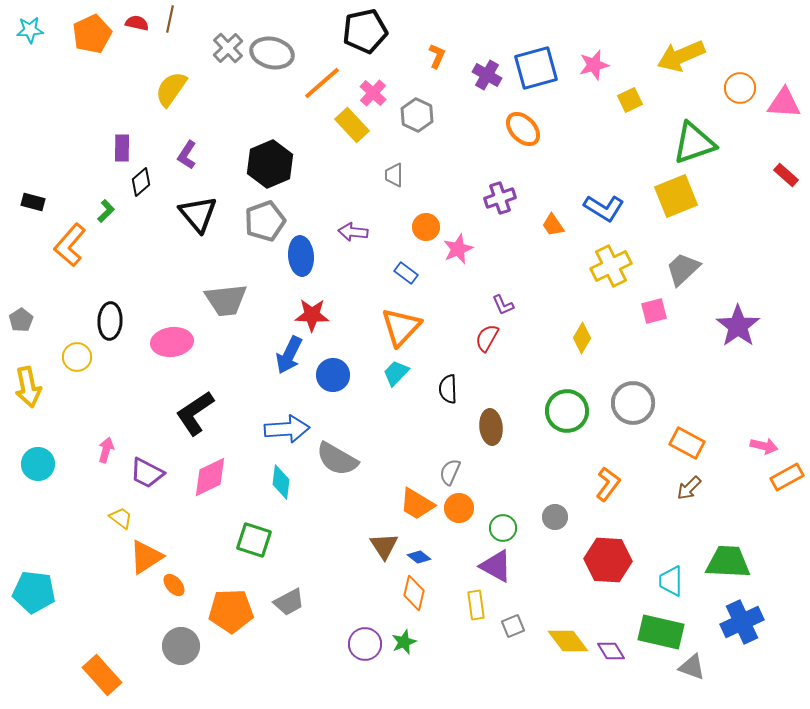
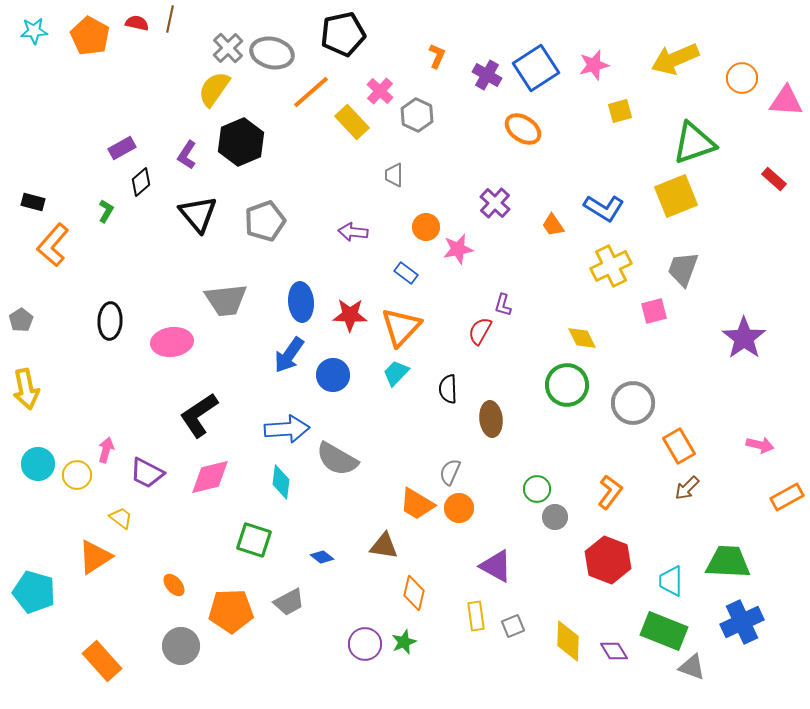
cyan star at (30, 30): moved 4 px right, 1 px down
black pentagon at (365, 31): moved 22 px left, 3 px down
orange pentagon at (92, 34): moved 2 px left, 2 px down; rotated 18 degrees counterclockwise
yellow arrow at (681, 56): moved 6 px left, 3 px down
blue square at (536, 68): rotated 18 degrees counterclockwise
orange line at (322, 83): moved 11 px left, 9 px down
orange circle at (740, 88): moved 2 px right, 10 px up
yellow semicircle at (171, 89): moved 43 px right
pink cross at (373, 93): moved 7 px right, 2 px up
yellow square at (630, 100): moved 10 px left, 11 px down; rotated 10 degrees clockwise
pink triangle at (784, 103): moved 2 px right, 2 px up
yellow rectangle at (352, 125): moved 3 px up
orange ellipse at (523, 129): rotated 12 degrees counterclockwise
purple rectangle at (122, 148): rotated 60 degrees clockwise
black hexagon at (270, 164): moved 29 px left, 22 px up
red rectangle at (786, 175): moved 12 px left, 4 px down
purple cross at (500, 198): moved 5 px left, 5 px down; rotated 28 degrees counterclockwise
green L-shape at (106, 211): rotated 15 degrees counterclockwise
orange L-shape at (70, 245): moved 17 px left
pink star at (458, 249): rotated 12 degrees clockwise
blue ellipse at (301, 256): moved 46 px down
gray trapezoid at (683, 269): rotated 27 degrees counterclockwise
purple L-shape at (503, 305): rotated 40 degrees clockwise
red star at (312, 315): moved 38 px right
purple star at (738, 326): moved 6 px right, 12 px down
red semicircle at (487, 338): moved 7 px left, 7 px up
yellow diamond at (582, 338): rotated 56 degrees counterclockwise
blue arrow at (289, 355): rotated 9 degrees clockwise
yellow circle at (77, 357): moved 118 px down
yellow arrow at (28, 387): moved 2 px left, 2 px down
green circle at (567, 411): moved 26 px up
black L-shape at (195, 413): moved 4 px right, 2 px down
brown ellipse at (491, 427): moved 8 px up
orange rectangle at (687, 443): moved 8 px left, 3 px down; rotated 32 degrees clockwise
pink arrow at (764, 446): moved 4 px left, 1 px up
pink diamond at (210, 477): rotated 12 degrees clockwise
orange rectangle at (787, 477): moved 20 px down
orange L-shape at (608, 484): moved 2 px right, 8 px down
brown arrow at (689, 488): moved 2 px left
green circle at (503, 528): moved 34 px right, 39 px up
brown triangle at (384, 546): rotated 48 degrees counterclockwise
orange triangle at (146, 557): moved 51 px left
blue diamond at (419, 557): moved 97 px left
red hexagon at (608, 560): rotated 18 degrees clockwise
cyan pentagon at (34, 592): rotated 9 degrees clockwise
yellow rectangle at (476, 605): moved 11 px down
green rectangle at (661, 632): moved 3 px right, 1 px up; rotated 9 degrees clockwise
yellow diamond at (568, 641): rotated 39 degrees clockwise
purple diamond at (611, 651): moved 3 px right
orange rectangle at (102, 675): moved 14 px up
